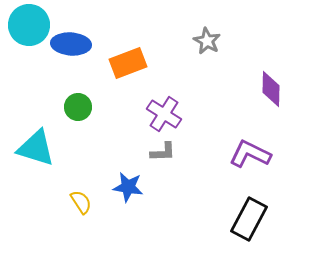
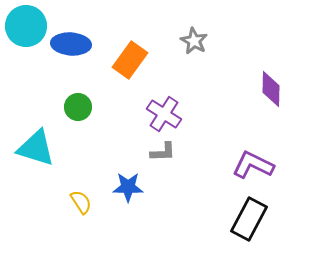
cyan circle: moved 3 px left, 1 px down
gray star: moved 13 px left
orange rectangle: moved 2 px right, 3 px up; rotated 33 degrees counterclockwise
purple L-shape: moved 3 px right, 11 px down
blue star: rotated 8 degrees counterclockwise
